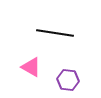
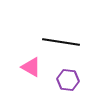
black line: moved 6 px right, 9 px down
